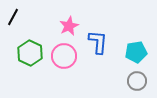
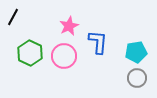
gray circle: moved 3 px up
